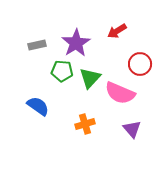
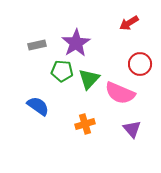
red arrow: moved 12 px right, 8 px up
green triangle: moved 1 px left, 1 px down
